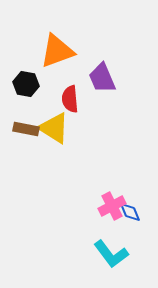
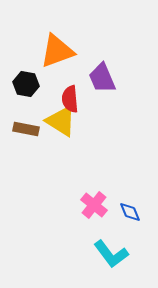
yellow triangle: moved 7 px right, 7 px up
pink cross: moved 18 px left, 1 px up; rotated 24 degrees counterclockwise
